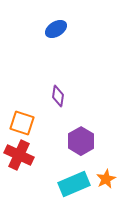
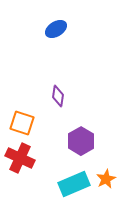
red cross: moved 1 px right, 3 px down
